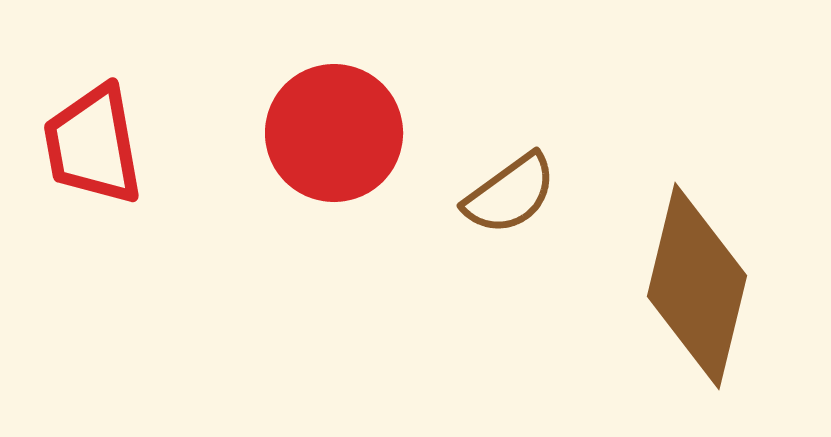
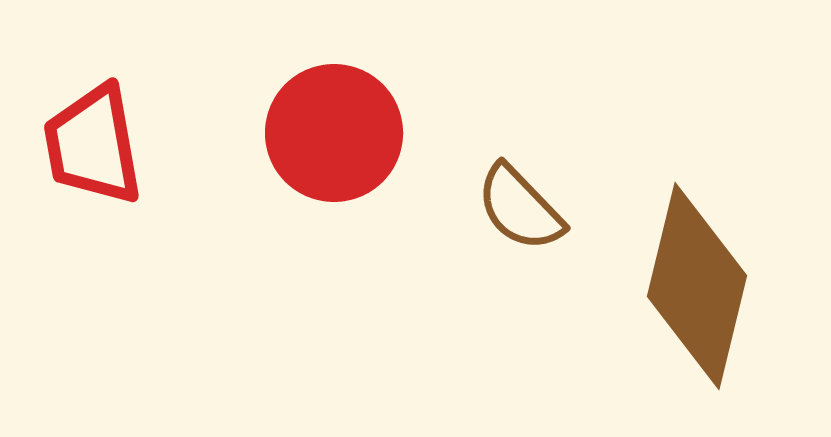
brown semicircle: moved 10 px right, 14 px down; rotated 82 degrees clockwise
